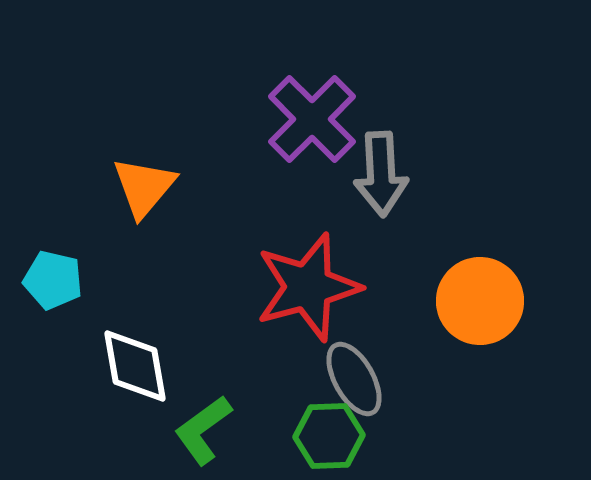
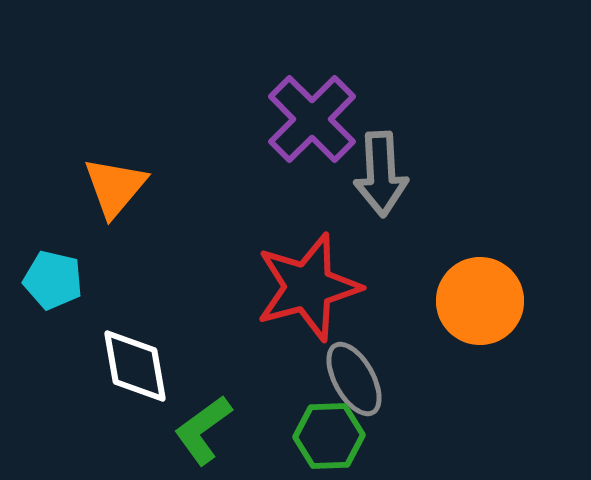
orange triangle: moved 29 px left
